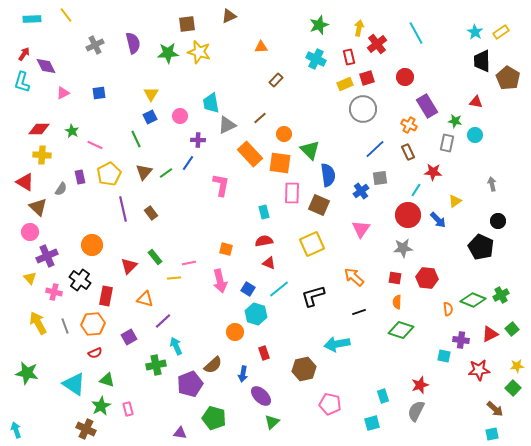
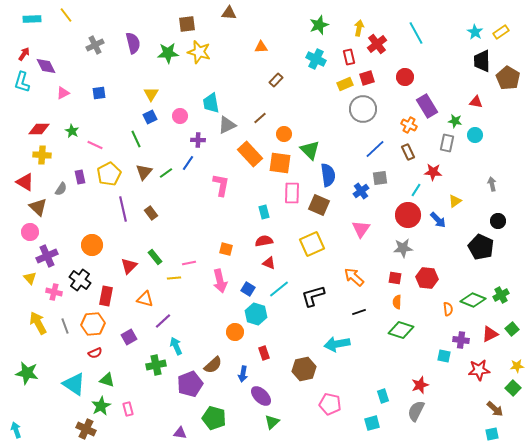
brown triangle at (229, 16): moved 3 px up; rotated 28 degrees clockwise
